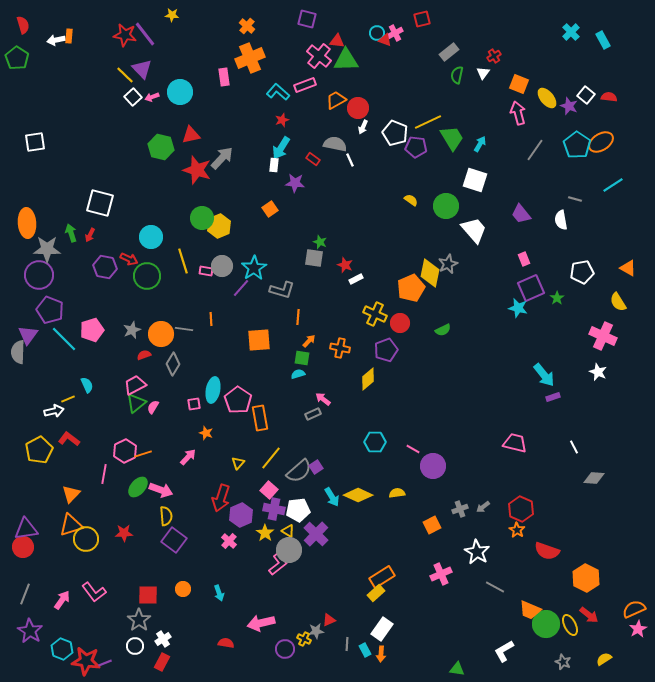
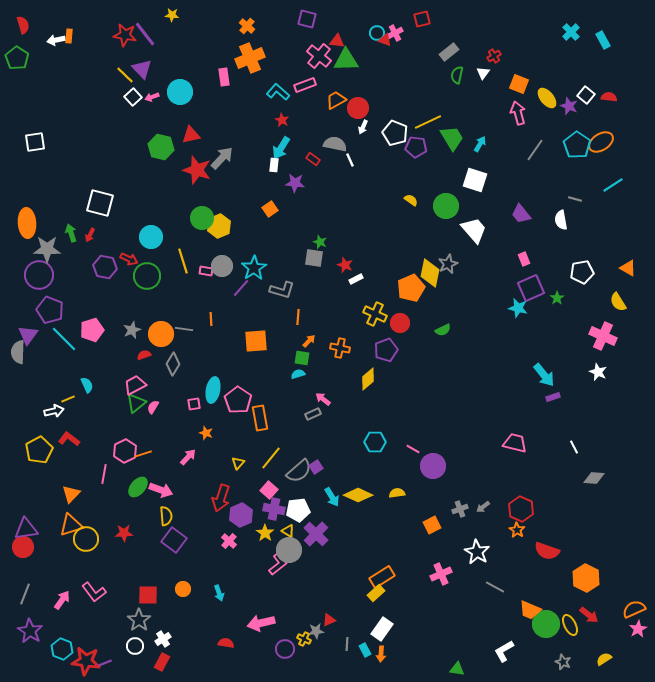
red star at (282, 120): rotated 24 degrees counterclockwise
orange square at (259, 340): moved 3 px left, 1 px down
